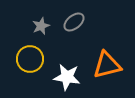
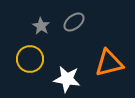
gray star: rotated 18 degrees counterclockwise
orange triangle: moved 2 px right, 2 px up
white star: moved 2 px down
